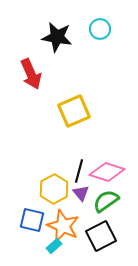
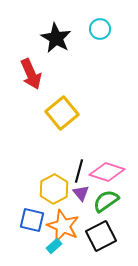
black star: moved 1 px left, 1 px down; rotated 20 degrees clockwise
yellow square: moved 12 px left, 2 px down; rotated 16 degrees counterclockwise
